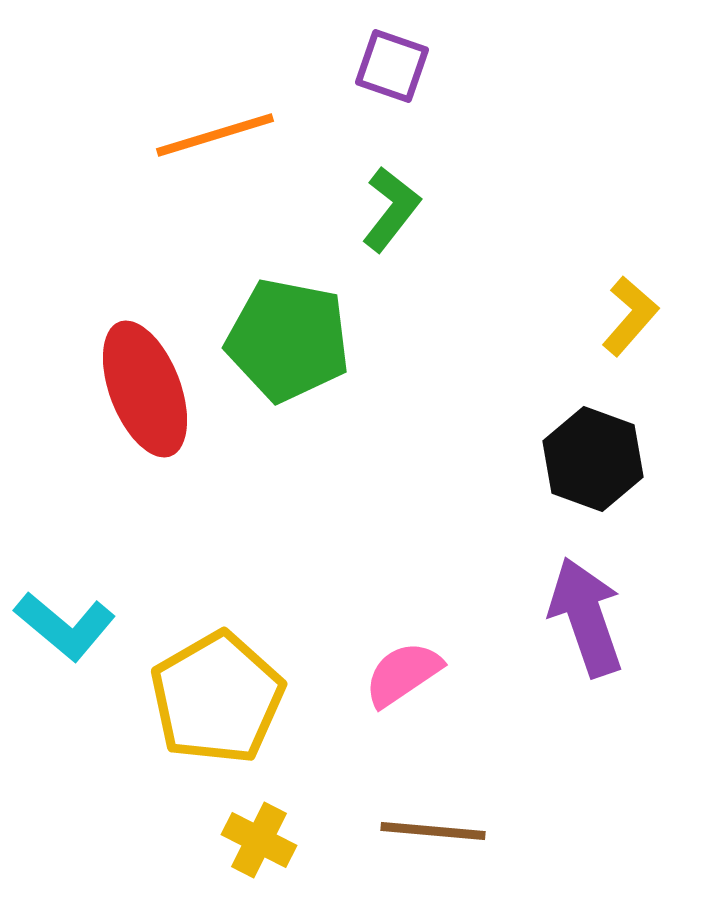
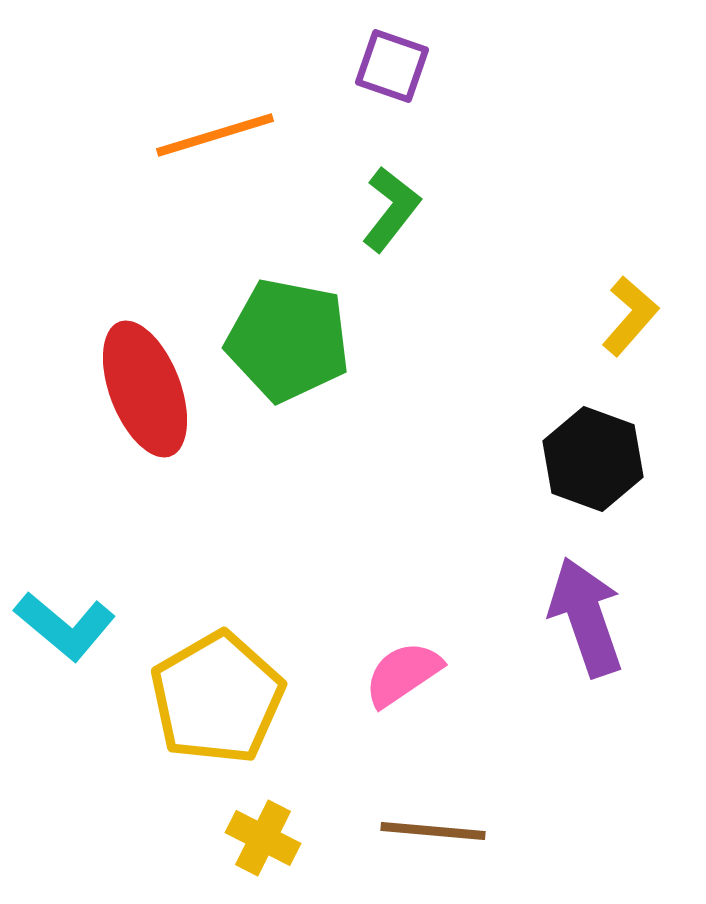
yellow cross: moved 4 px right, 2 px up
